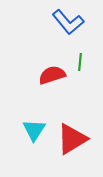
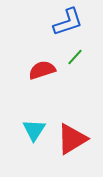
blue L-shape: rotated 68 degrees counterclockwise
green line: moved 5 px left, 5 px up; rotated 36 degrees clockwise
red semicircle: moved 10 px left, 5 px up
